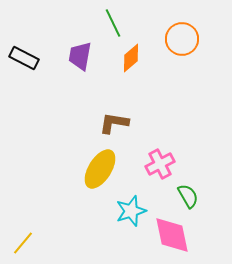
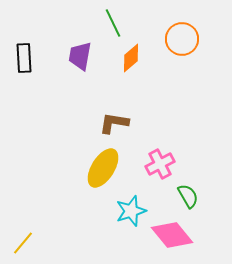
black rectangle: rotated 60 degrees clockwise
yellow ellipse: moved 3 px right, 1 px up
pink diamond: rotated 27 degrees counterclockwise
